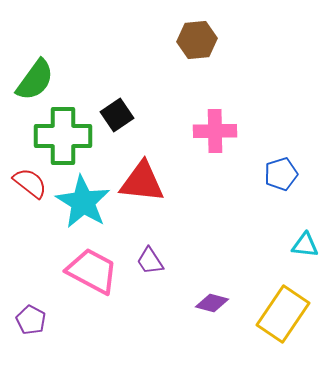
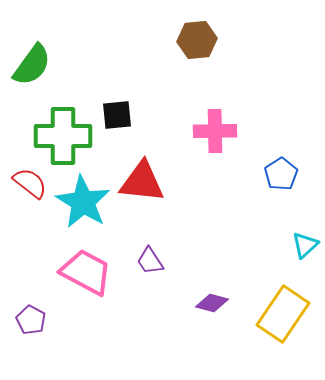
green semicircle: moved 3 px left, 15 px up
black square: rotated 28 degrees clockwise
blue pentagon: rotated 16 degrees counterclockwise
cyan triangle: rotated 48 degrees counterclockwise
pink trapezoid: moved 6 px left, 1 px down
